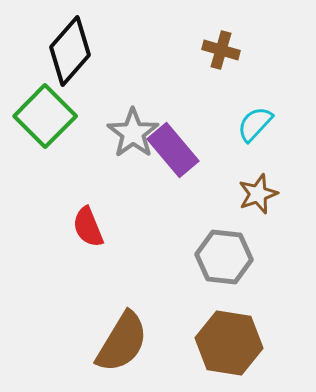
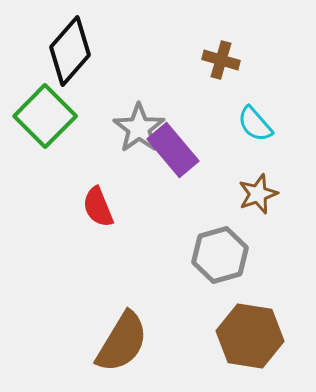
brown cross: moved 10 px down
cyan semicircle: rotated 84 degrees counterclockwise
gray star: moved 6 px right, 5 px up
red semicircle: moved 10 px right, 20 px up
gray hexagon: moved 4 px left, 2 px up; rotated 22 degrees counterclockwise
brown hexagon: moved 21 px right, 7 px up
